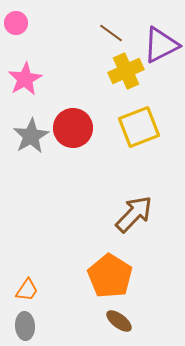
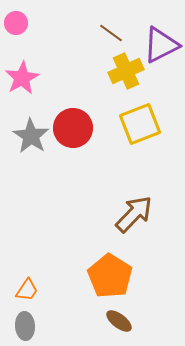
pink star: moved 3 px left, 1 px up
yellow square: moved 1 px right, 3 px up
gray star: rotated 9 degrees counterclockwise
